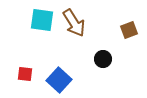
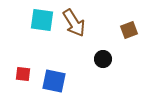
red square: moved 2 px left
blue square: moved 5 px left, 1 px down; rotated 30 degrees counterclockwise
